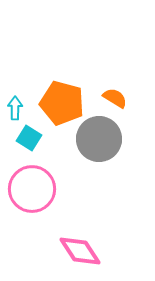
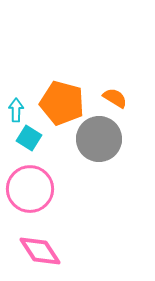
cyan arrow: moved 1 px right, 2 px down
pink circle: moved 2 px left
pink diamond: moved 40 px left
